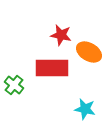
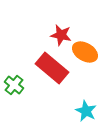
orange ellipse: moved 4 px left
red rectangle: rotated 40 degrees clockwise
cyan star: moved 1 px right, 2 px down; rotated 15 degrees clockwise
